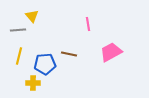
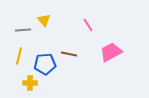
yellow triangle: moved 12 px right, 4 px down
pink line: moved 1 px down; rotated 24 degrees counterclockwise
gray line: moved 5 px right
yellow cross: moved 3 px left
